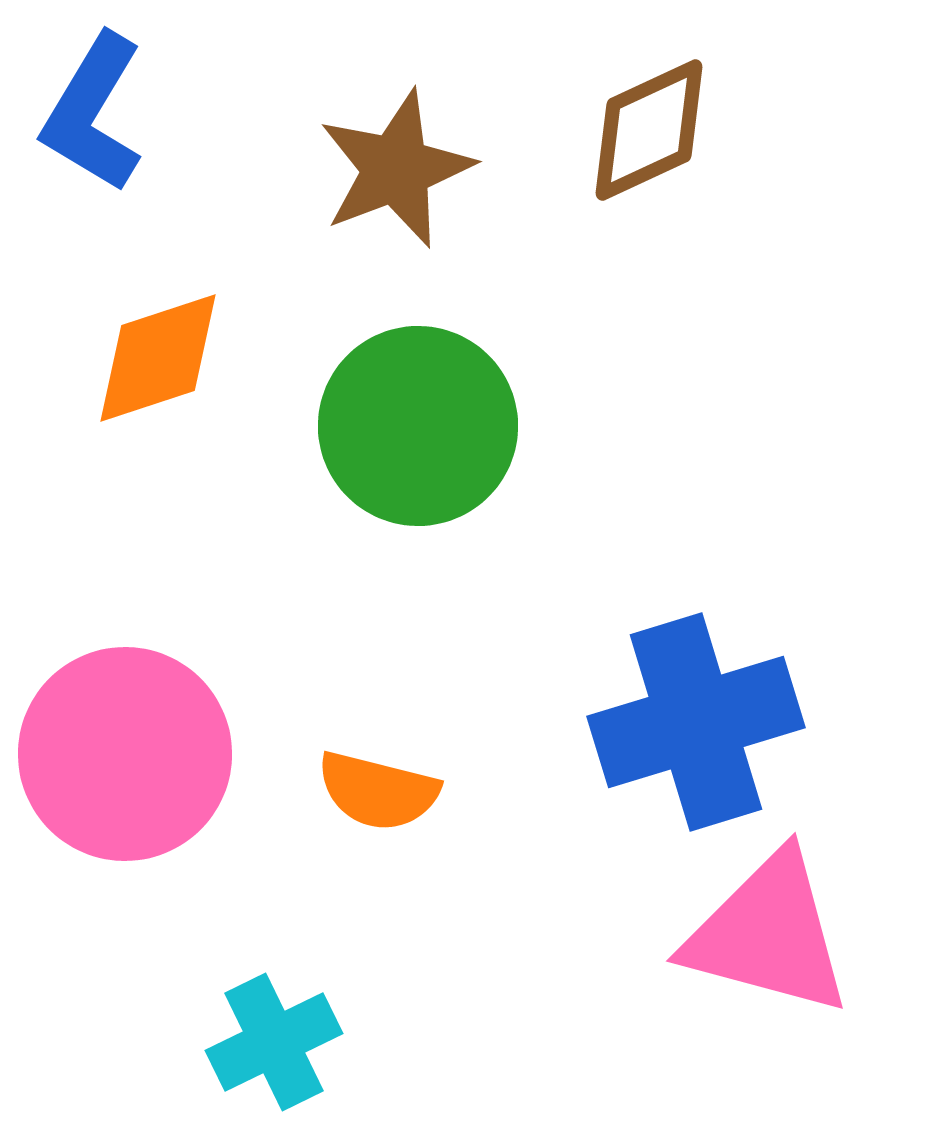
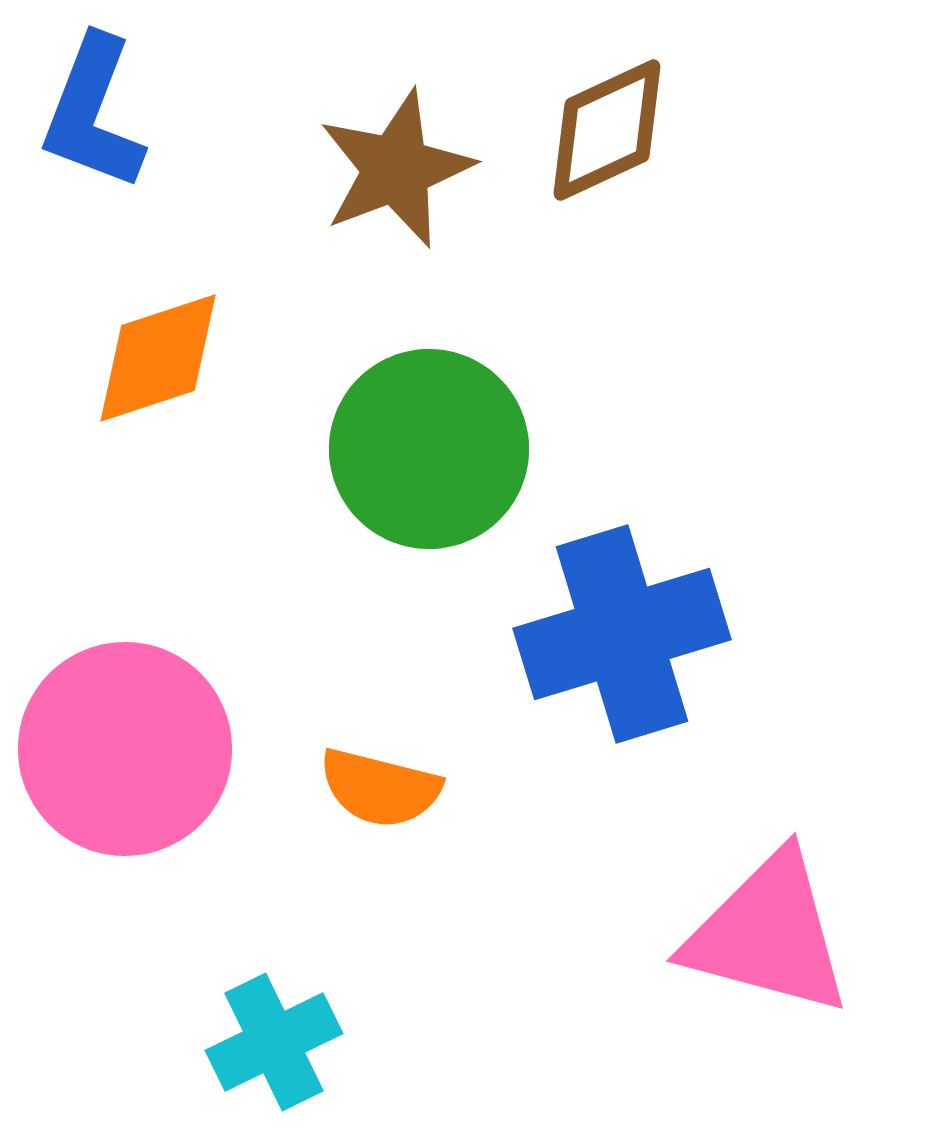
blue L-shape: rotated 10 degrees counterclockwise
brown diamond: moved 42 px left
green circle: moved 11 px right, 23 px down
blue cross: moved 74 px left, 88 px up
pink circle: moved 5 px up
orange semicircle: moved 2 px right, 3 px up
